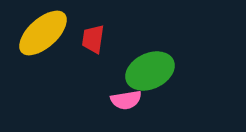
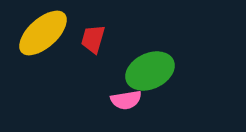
red trapezoid: rotated 8 degrees clockwise
